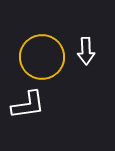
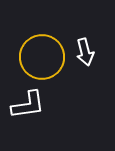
white arrow: moved 1 px left, 1 px down; rotated 12 degrees counterclockwise
